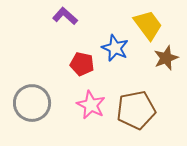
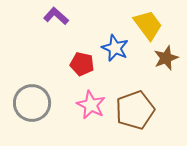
purple L-shape: moved 9 px left
brown pentagon: moved 1 px left; rotated 9 degrees counterclockwise
